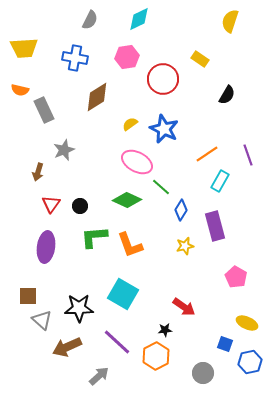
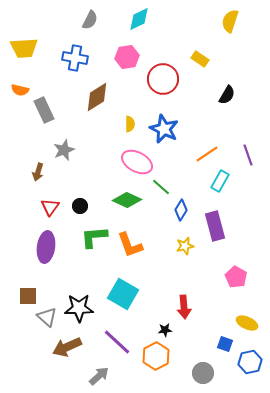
yellow semicircle at (130, 124): rotated 126 degrees clockwise
red triangle at (51, 204): moved 1 px left, 3 px down
red arrow at (184, 307): rotated 50 degrees clockwise
gray triangle at (42, 320): moved 5 px right, 3 px up
